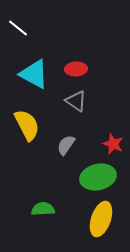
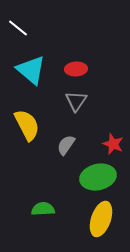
cyan triangle: moved 3 px left, 4 px up; rotated 12 degrees clockwise
gray triangle: rotated 30 degrees clockwise
